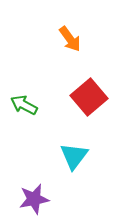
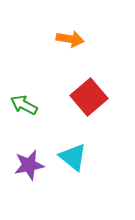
orange arrow: rotated 44 degrees counterclockwise
cyan triangle: moved 1 px left, 1 px down; rotated 28 degrees counterclockwise
purple star: moved 5 px left, 34 px up
